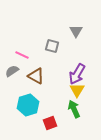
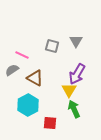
gray triangle: moved 10 px down
gray semicircle: moved 1 px up
brown triangle: moved 1 px left, 2 px down
yellow triangle: moved 8 px left
cyan hexagon: rotated 10 degrees counterclockwise
red square: rotated 24 degrees clockwise
